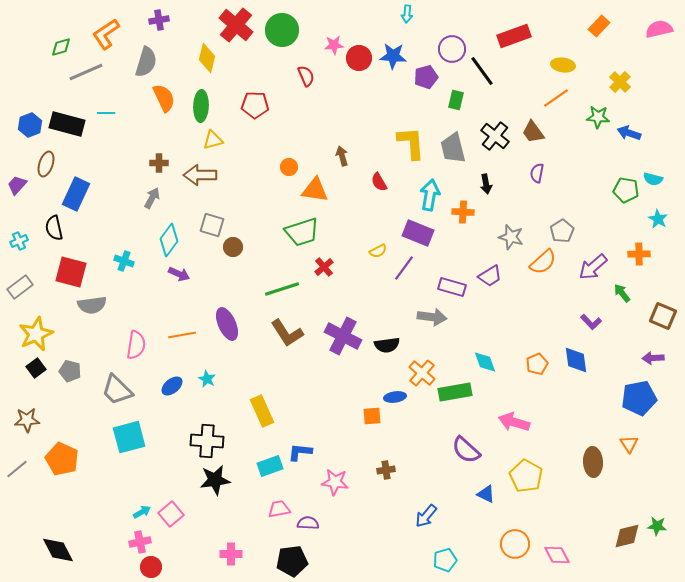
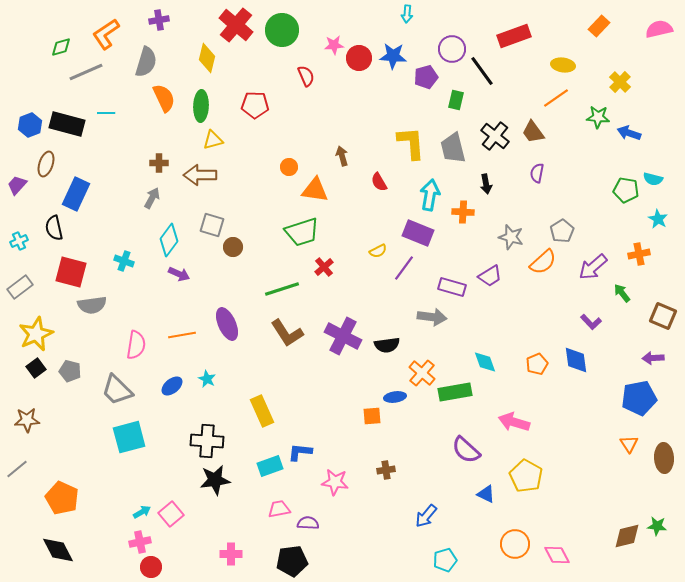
orange cross at (639, 254): rotated 10 degrees counterclockwise
orange pentagon at (62, 459): moved 39 px down
brown ellipse at (593, 462): moved 71 px right, 4 px up
